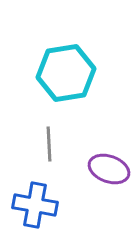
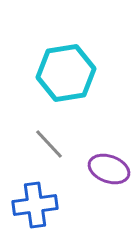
gray line: rotated 40 degrees counterclockwise
blue cross: rotated 18 degrees counterclockwise
